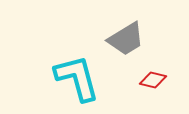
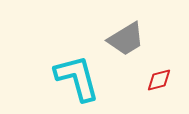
red diamond: moved 6 px right; rotated 28 degrees counterclockwise
